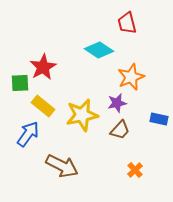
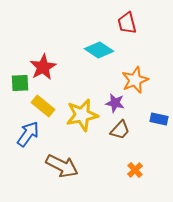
orange star: moved 4 px right, 3 px down
purple star: moved 2 px left; rotated 24 degrees clockwise
